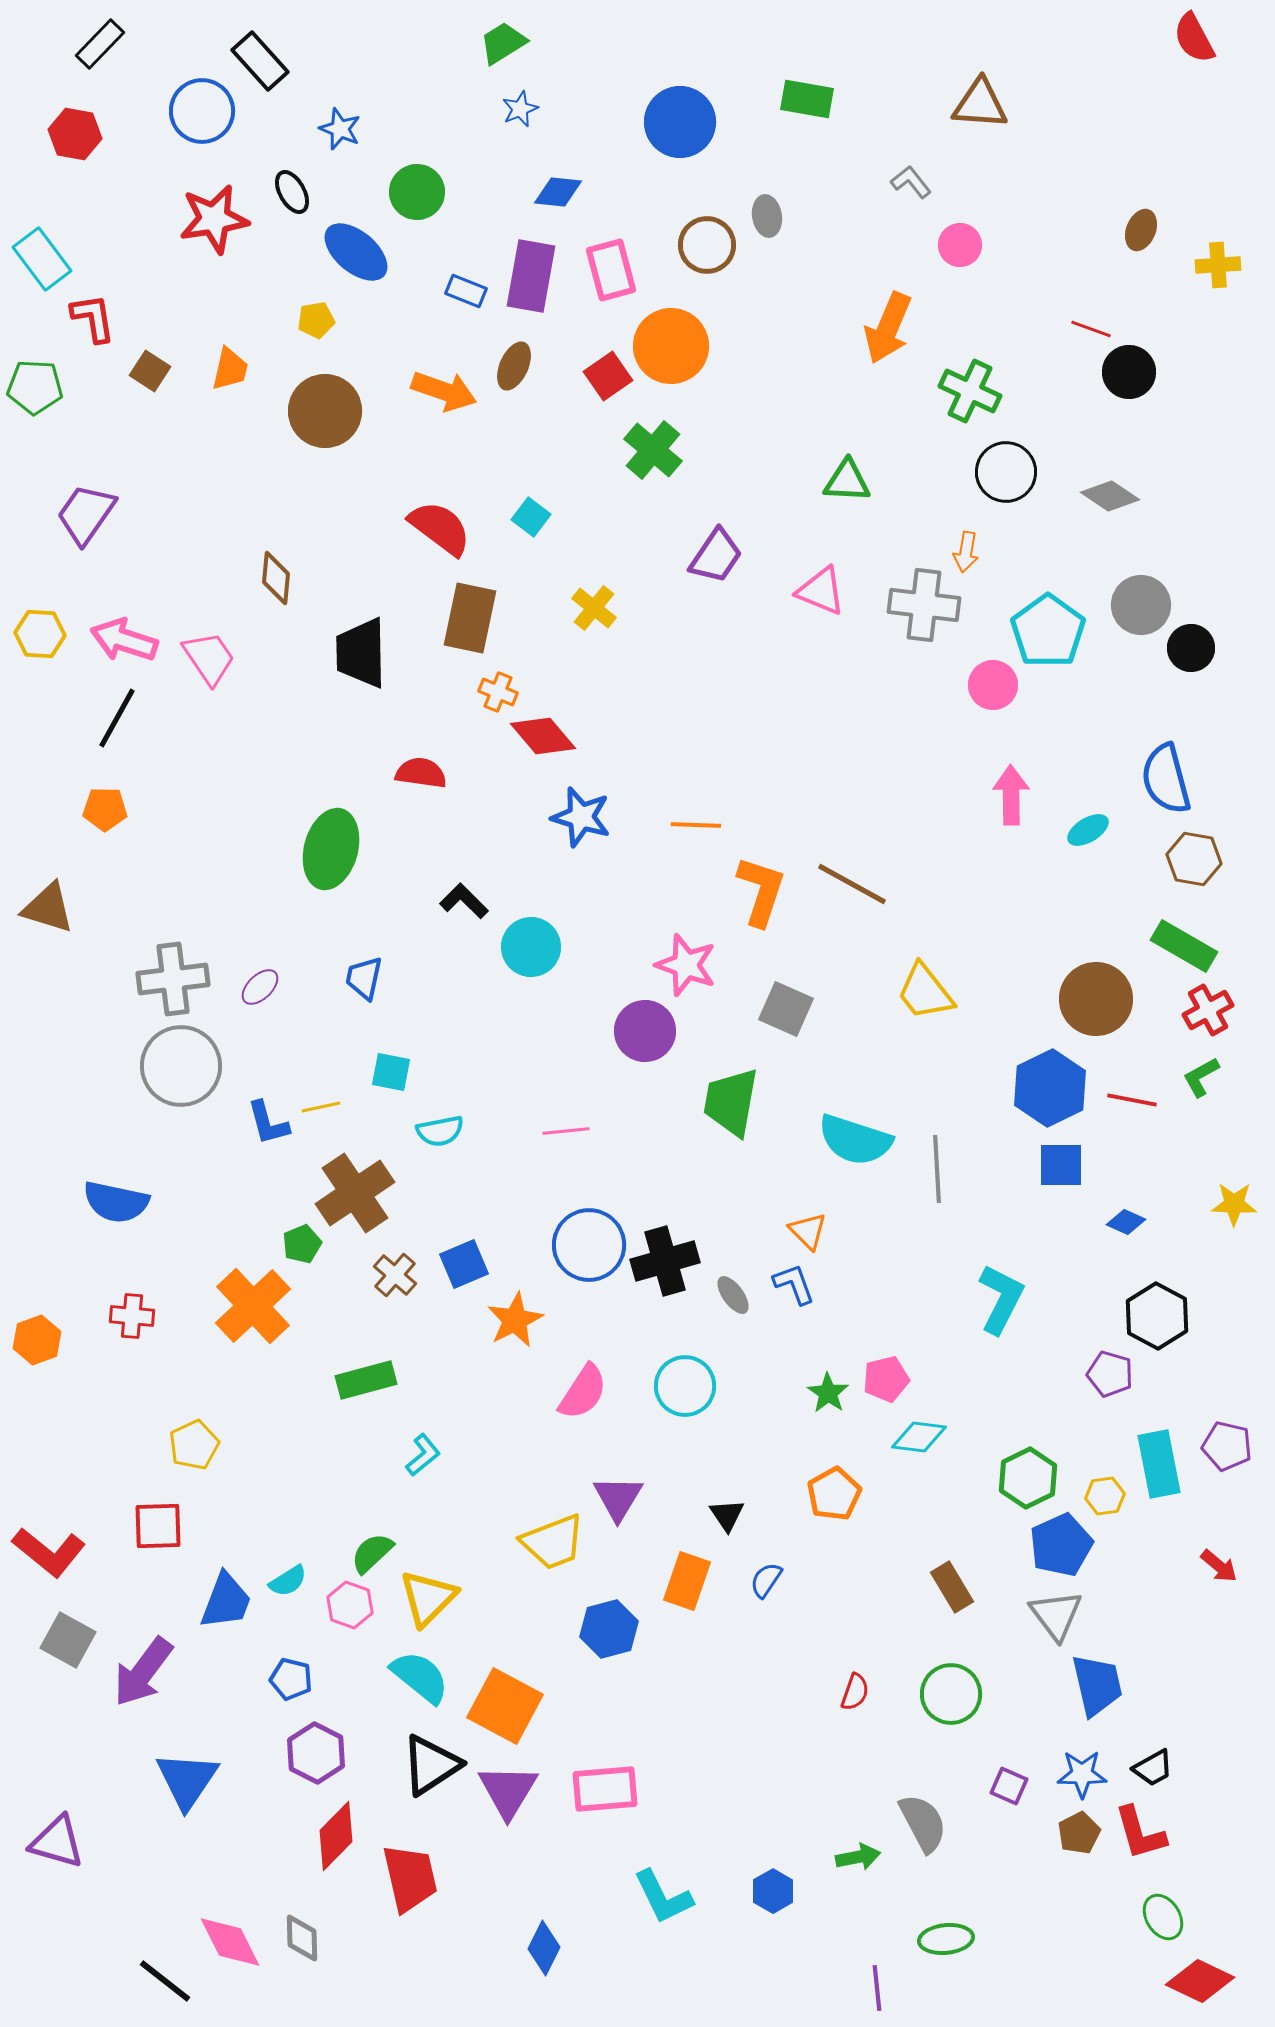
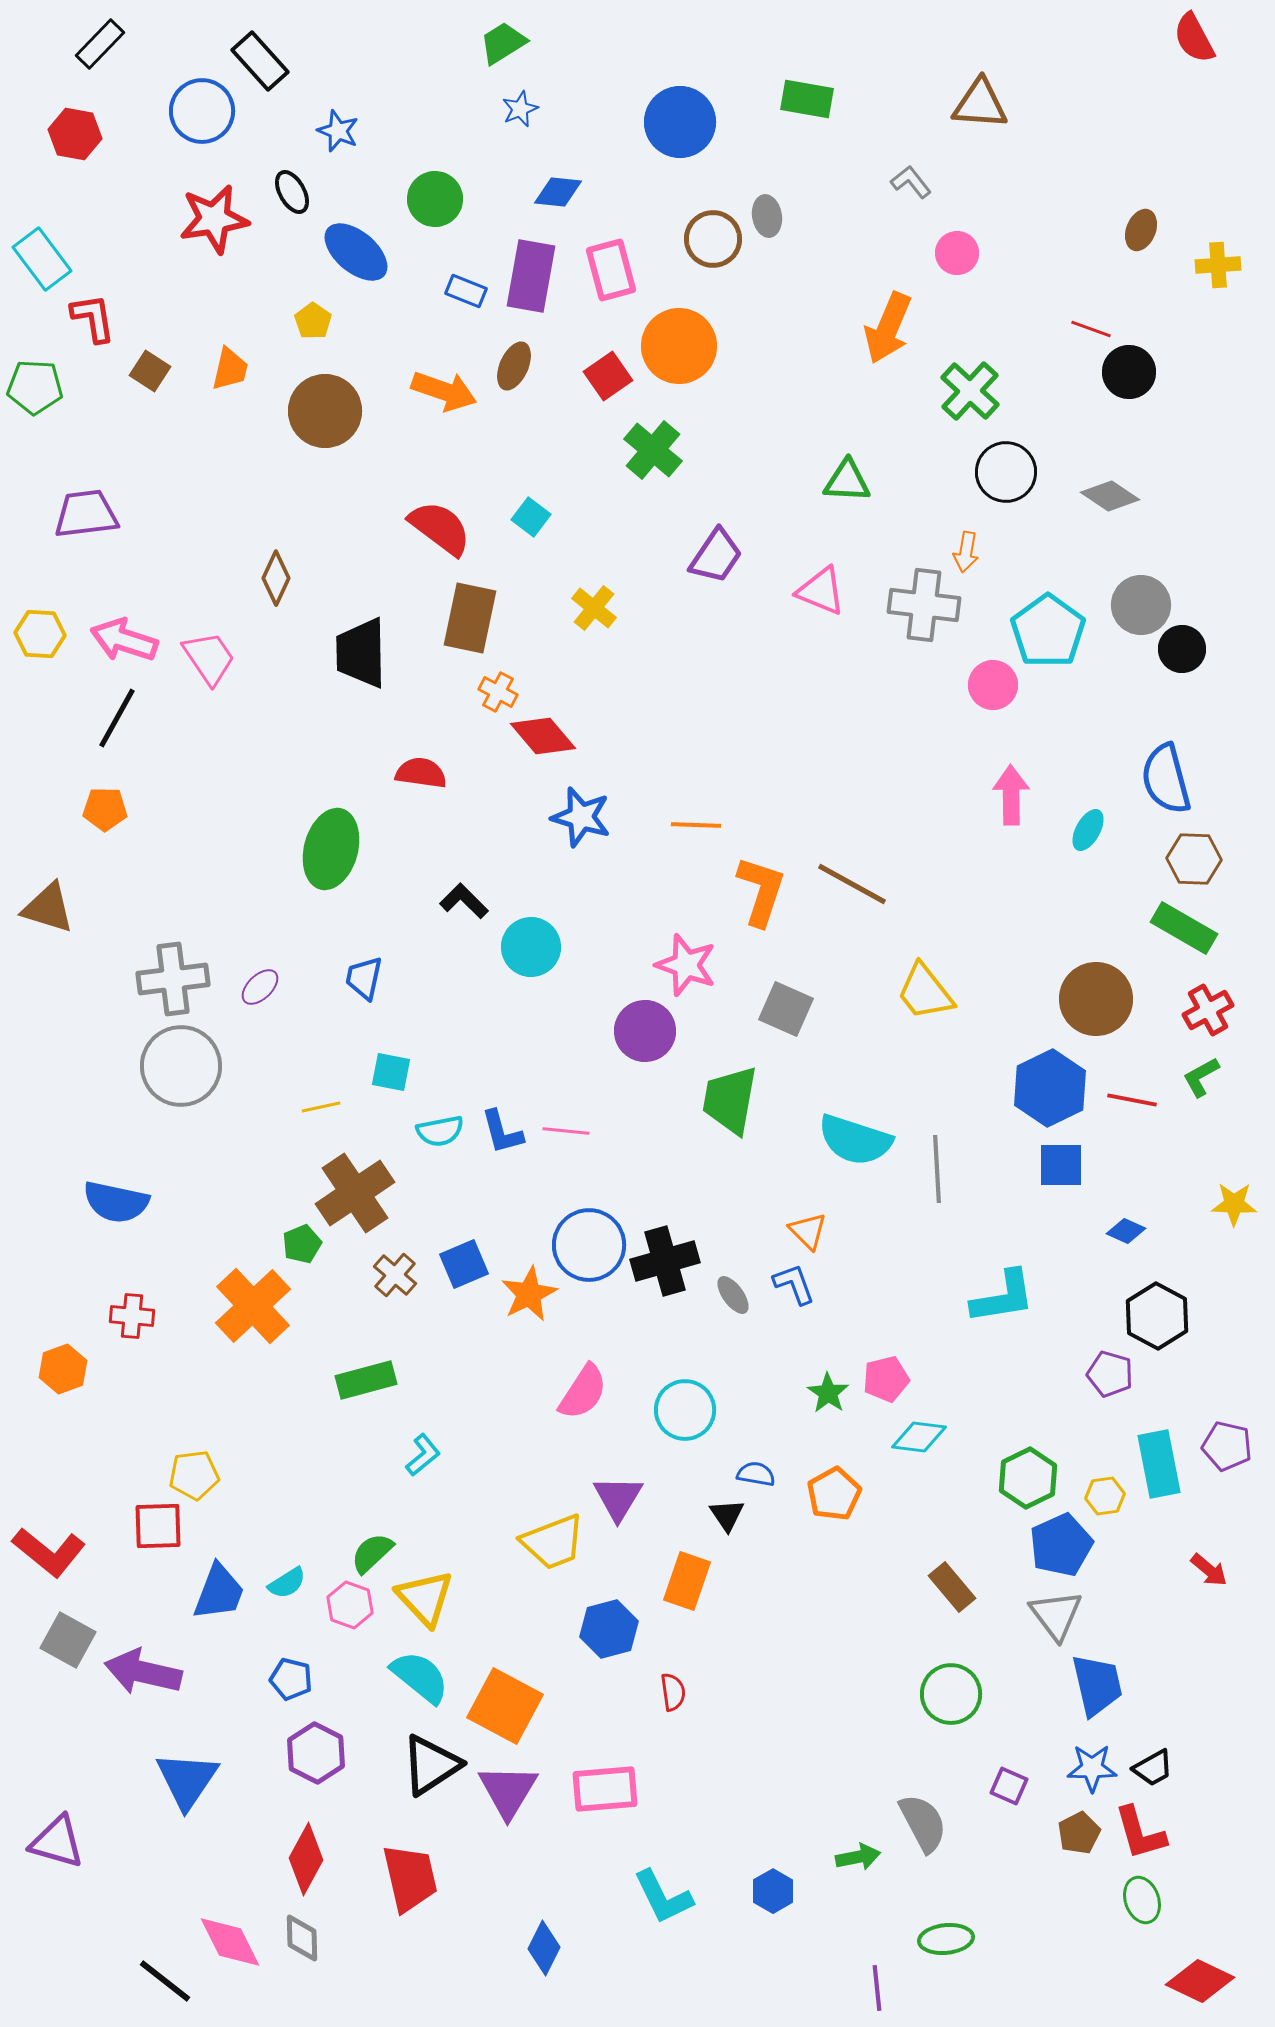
blue star at (340, 129): moved 2 px left, 2 px down
green circle at (417, 192): moved 18 px right, 7 px down
brown circle at (707, 245): moved 6 px right, 6 px up
pink circle at (960, 245): moved 3 px left, 8 px down
yellow pentagon at (316, 320): moved 3 px left, 1 px down; rotated 27 degrees counterclockwise
orange circle at (671, 346): moved 8 px right
green cross at (970, 391): rotated 18 degrees clockwise
purple trapezoid at (86, 514): rotated 48 degrees clockwise
brown diamond at (276, 578): rotated 20 degrees clockwise
black circle at (1191, 648): moved 9 px left, 1 px down
orange cross at (498, 692): rotated 6 degrees clockwise
cyan ellipse at (1088, 830): rotated 30 degrees counterclockwise
brown hexagon at (1194, 859): rotated 8 degrees counterclockwise
green rectangle at (1184, 946): moved 18 px up
green trapezoid at (731, 1102): moved 1 px left, 2 px up
blue L-shape at (268, 1123): moved 234 px right, 9 px down
pink line at (566, 1131): rotated 12 degrees clockwise
blue diamond at (1126, 1222): moved 9 px down
cyan L-shape at (1001, 1299): moved 2 px right, 2 px up; rotated 54 degrees clockwise
orange star at (515, 1320): moved 14 px right, 26 px up
orange hexagon at (37, 1340): moved 26 px right, 29 px down
cyan circle at (685, 1386): moved 24 px down
yellow pentagon at (194, 1445): moved 30 px down; rotated 18 degrees clockwise
red arrow at (1219, 1566): moved 10 px left, 4 px down
blue semicircle at (766, 1580): moved 10 px left, 106 px up; rotated 66 degrees clockwise
cyan semicircle at (288, 1581): moved 1 px left, 2 px down
brown rectangle at (952, 1587): rotated 9 degrees counterclockwise
yellow triangle at (428, 1598): moved 3 px left; rotated 28 degrees counterclockwise
blue trapezoid at (226, 1601): moved 7 px left, 9 px up
purple arrow at (143, 1672): rotated 66 degrees clockwise
red semicircle at (855, 1692): moved 182 px left; rotated 27 degrees counterclockwise
blue star at (1082, 1774): moved 10 px right, 6 px up
red diamond at (336, 1836): moved 30 px left, 23 px down; rotated 16 degrees counterclockwise
green ellipse at (1163, 1917): moved 21 px left, 17 px up; rotated 12 degrees clockwise
